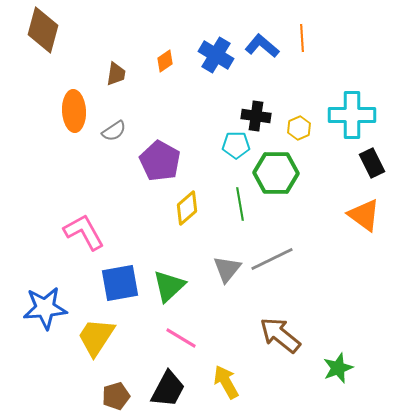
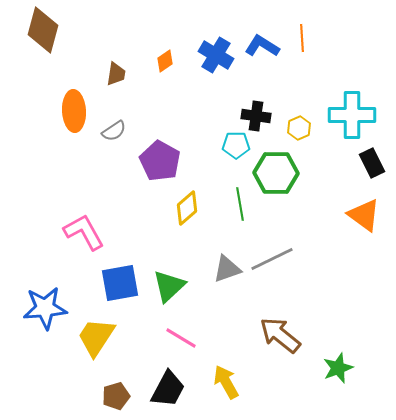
blue L-shape: rotated 8 degrees counterclockwise
gray triangle: rotated 32 degrees clockwise
